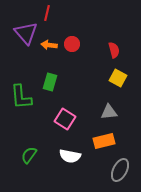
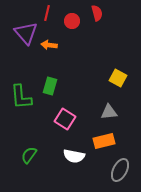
red circle: moved 23 px up
red semicircle: moved 17 px left, 37 px up
green rectangle: moved 4 px down
white semicircle: moved 4 px right
